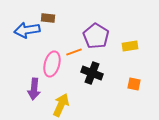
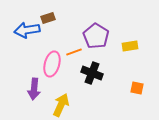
brown rectangle: rotated 24 degrees counterclockwise
orange square: moved 3 px right, 4 px down
